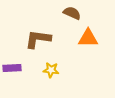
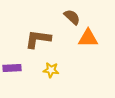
brown semicircle: moved 4 px down; rotated 18 degrees clockwise
